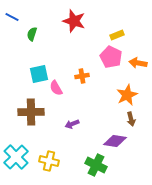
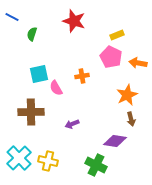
cyan cross: moved 3 px right, 1 px down
yellow cross: moved 1 px left
